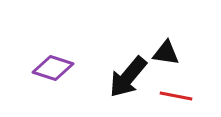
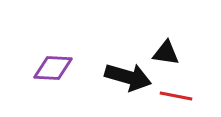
purple diamond: rotated 15 degrees counterclockwise
black arrow: rotated 114 degrees counterclockwise
